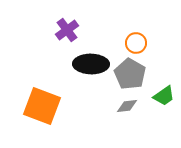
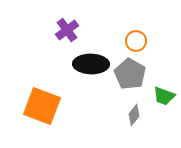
orange circle: moved 2 px up
green trapezoid: rotated 55 degrees clockwise
gray diamond: moved 7 px right, 9 px down; rotated 45 degrees counterclockwise
